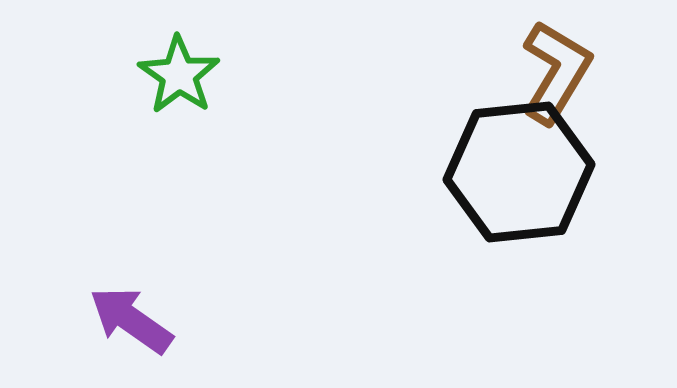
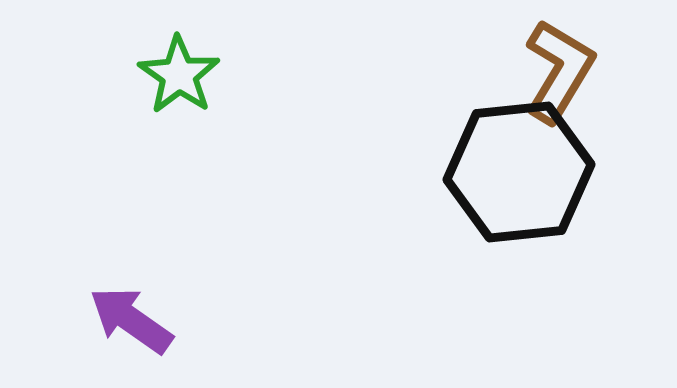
brown L-shape: moved 3 px right, 1 px up
